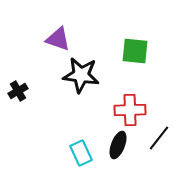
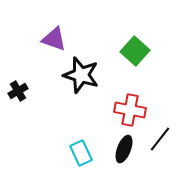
purple triangle: moved 4 px left
green square: rotated 36 degrees clockwise
black star: rotated 9 degrees clockwise
red cross: rotated 12 degrees clockwise
black line: moved 1 px right, 1 px down
black ellipse: moved 6 px right, 4 px down
